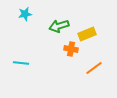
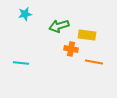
yellow rectangle: moved 1 px down; rotated 30 degrees clockwise
orange line: moved 6 px up; rotated 48 degrees clockwise
